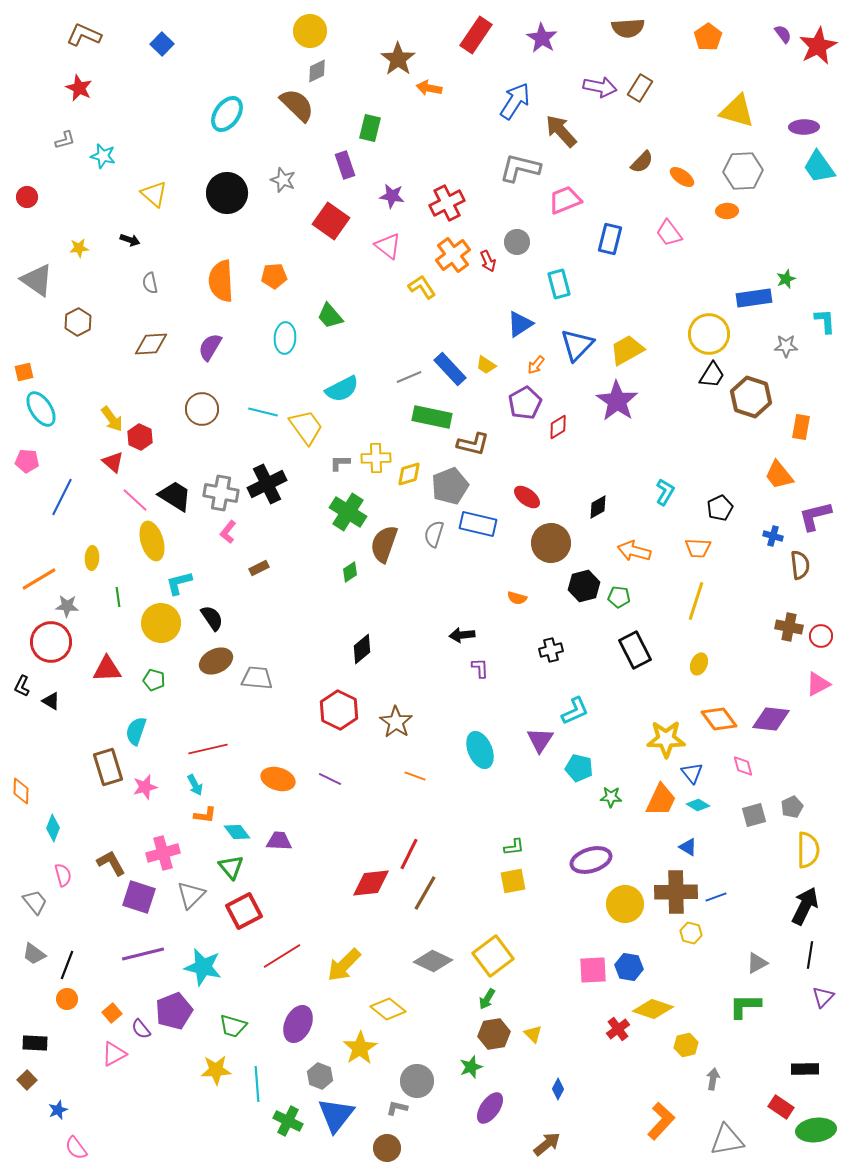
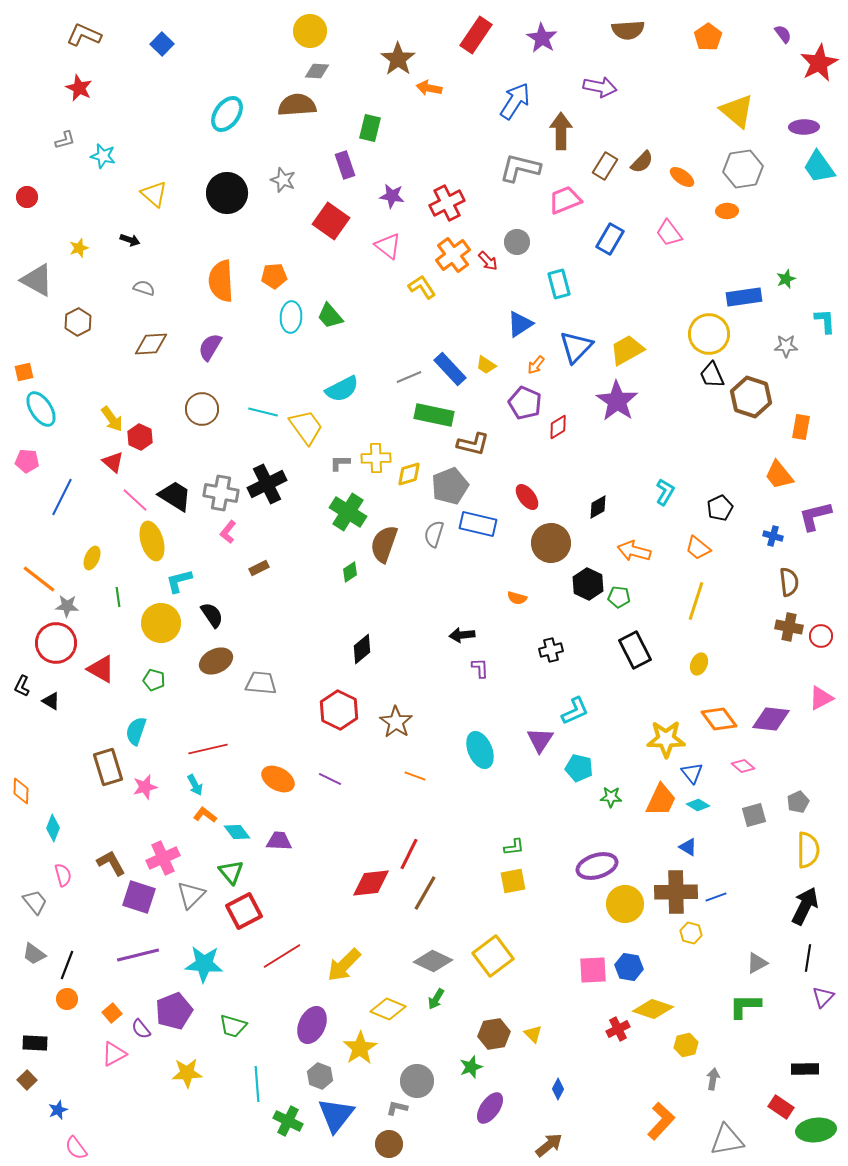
brown semicircle at (628, 28): moved 2 px down
red star at (818, 46): moved 1 px right, 17 px down
gray diamond at (317, 71): rotated 30 degrees clockwise
brown rectangle at (640, 88): moved 35 px left, 78 px down
brown semicircle at (297, 105): rotated 48 degrees counterclockwise
yellow triangle at (737, 111): rotated 24 degrees clockwise
brown arrow at (561, 131): rotated 42 degrees clockwise
gray hexagon at (743, 171): moved 2 px up; rotated 6 degrees counterclockwise
blue rectangle at (610, 239): rotated 16 degrees clockwise
yellow star at (79, 248): rotated 12 degrees counterclockwise
red arrow at (488, 261): rotated 20 degrees counterclockwise
gray triangle at (37, 280): rotated 6 degrees counterclockwise
gray semicircle at (150, 283): moved 6 px left, 5 px down; rotated 120 degrees clockwise
blue rectangle at (754, 298): moved 10 px left, 1 px up
cyan ellipse at (285, 338): moved 6 px right, 21 px up
blue triangle at (577, 345): moved 1 px left, 2 px down
black trapezoid at (712, 375): rotated 124 degrees clockwise
purple pentagon at (525, 403): rotated 20 degrees counterclockwise
green rectangle at (432, 417): moved 2 px right, 2 px up
red ellipse at (527, 497): rotated 16 degrees clockwise
orange trapezoid at (698, 548): rotated 36 degrees clockwise
yellow ellipse at (92, 558): rotated 20 degrees clockwise
brown semicircle at (800, 565): moved 11 px left, 17 px down
orange line at (39, 579): rotated 69 degrees clockwise
cyan L-shape at (179, 583): moved 2 px up
black hexagon at (584, 586): moved 4 px right, 2 px up; rotated 20 degrees counterclockwise
black semicircle at (212, 618): moved 3 px up
red circle at (51, 642): moved 5 px right, 1 px down
red triangle at (107, 669): moved 6 px left; rotated 32 degrees clockwise
gray trapezoid at (257, 678): moved 4 px right, 5 px down
pink triangle at (818, 684): moved 3 px right, 14 px down
pink diamond at (743, 766): rotated 35 degrees counterclockwise
orange ellipse at (278, 779): rotated 12 degrees clockwise
gray pentagon at (792, 807): moved 6 px right, 5 px up
orange L-shape at (205, 815): rotated 150 degrees counterclockwise
pink cross at (163, 853): moved 5 px down; rotated 8 degrees counterclockwise
purple ellipse at (591, 860): moved 6 px right, 6 px down
green triangle at (231, 867): moved 5 px down
purple line at (143, 954): moved 5 px left, 1 px down
black line at (810, 955): moved 2 px left, 3 px down
cyan star at (203, 967): moved 1 px right, 3 px up; rotated 9 degrees counterclockwise
green arrow at (487, 999): moved 51 px left
yellow diamond at (388, 1009): rotated 16 degrees counterclockwise
purple ellipse at (298, 1024): moved 14 px right, 1 px down
red cross at (618, 1029): rotated 10 degrees clockwise
yellow star at (216, 1070): moved 29 px left, 3 px down
brown arrow at (547, 1144): moved 2 px right, 1 px down
brown circle at (387, 1148): moved 2 px right, 4 px up
